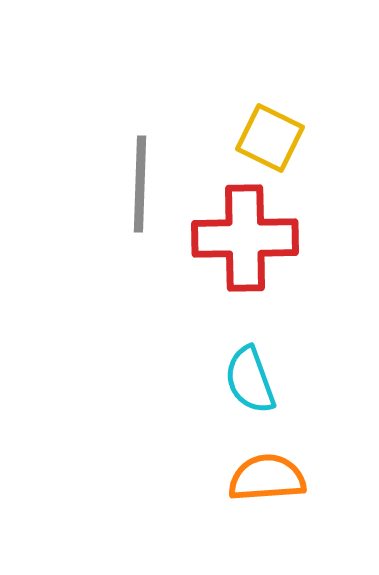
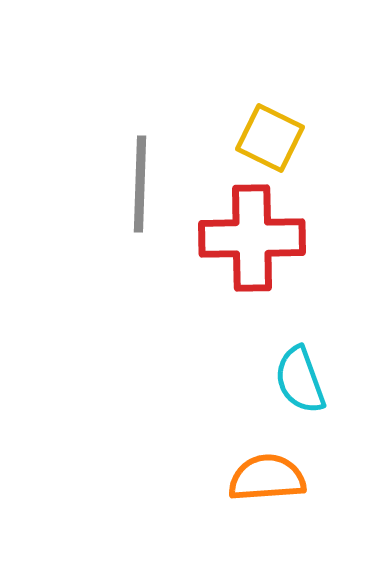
red cross: moved 7 px right
cyan semicircle: moved 50 px right
